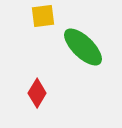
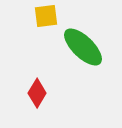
yellow square: moved 3 px right
